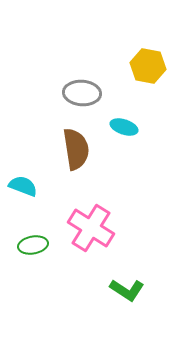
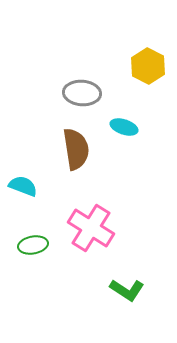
yellow hexagon: rotated 16 degrees clockwise
